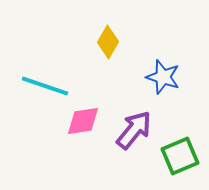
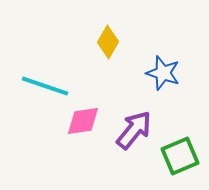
blue star: moved 4 px up
